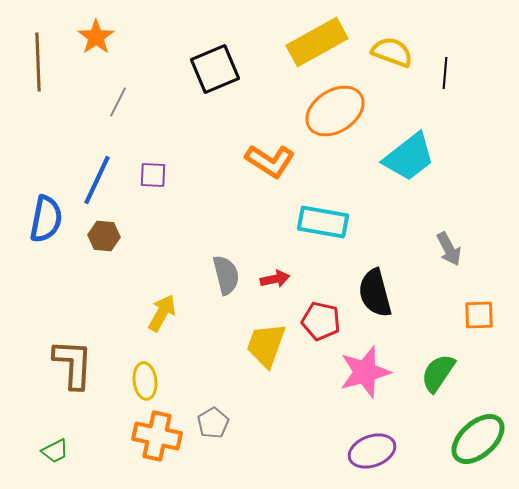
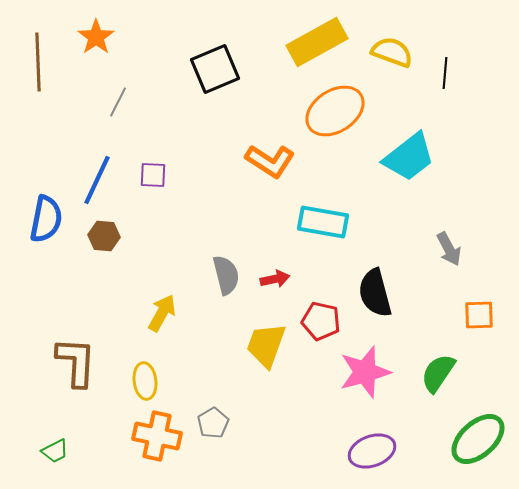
brown L-shape: moved 3 px right, 2 px up
